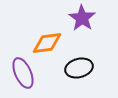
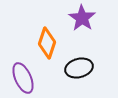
orange diamond: rotated 64 degrees counterclockwise
purple ellipse: moved 5 px down
